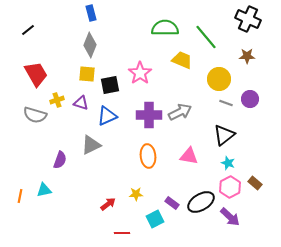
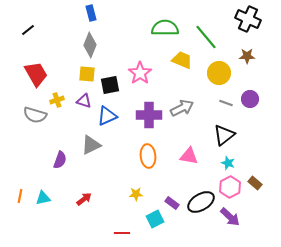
yellow circle: moved 6 px up
purple triangle: moved 3 px right, 2 px up
gray arrow: moved 2 px right, 4 px up
cyan triangle: moved 1 px left, 8 px down
red arrow: moved 24 px left, 5 px up
